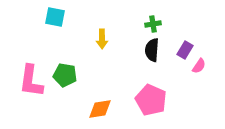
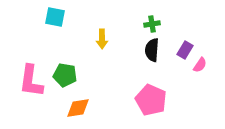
green cross: moved 1 px left
pink semicircle: moved 1 px right, 1 px up
orange diamond: moved 22 px left, 1 px up
